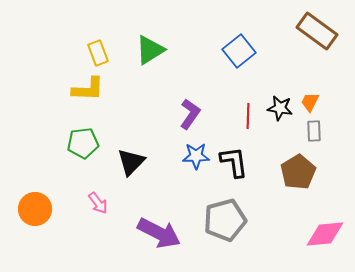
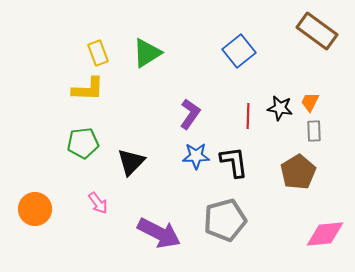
green triangle: moved 3 px left, 3 px down
